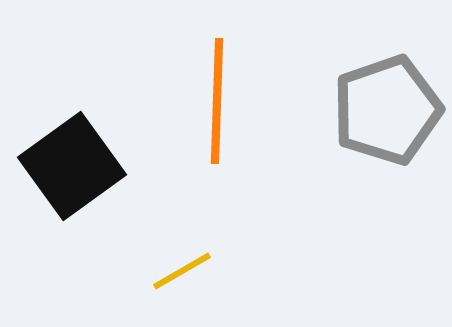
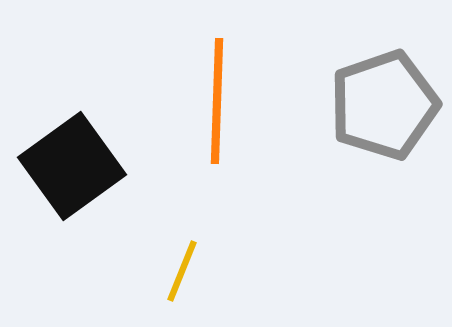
gray pentagon: moved 3 px left, 5 px up
yellow line: rotated 38 degrees counterclockwise
